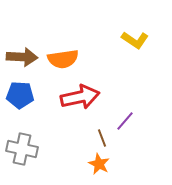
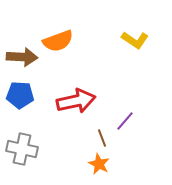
orange semicircle: moved 5 px left, 18 px up; rotated 12 degrees counterclockwise
red arrow: moved 4 px left, 4 px down
